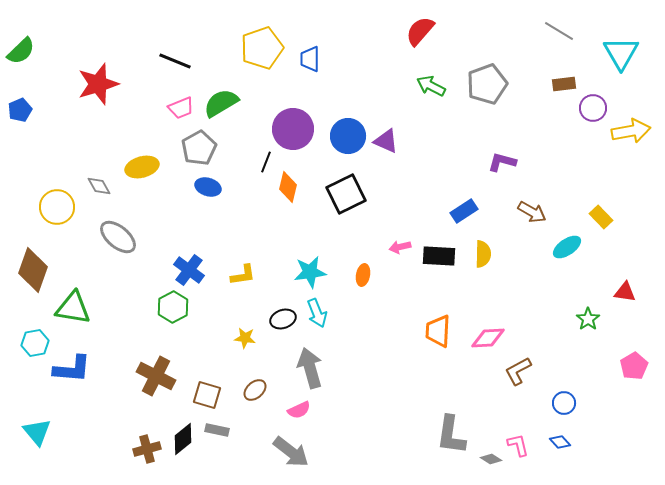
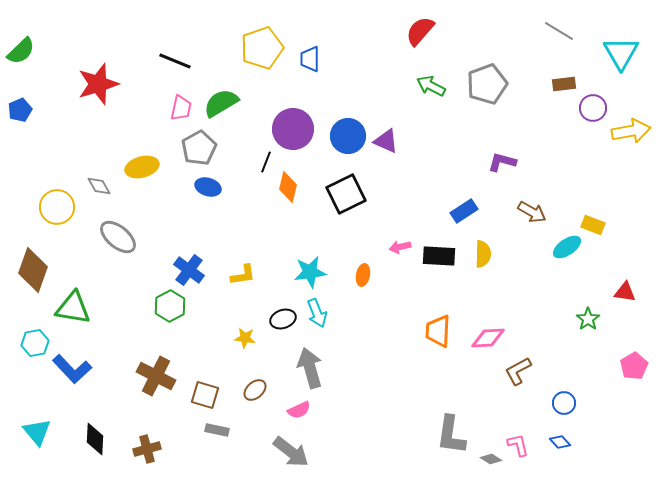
pink trapezoid at (181, 108): rotated 56 degrees counterclockwise
yellow rectangle at (601, 217): moved 8 px left, 8 px down; rotated 25 degrees counterclockwise
green hexagon at (173, 307): moved 3 px left, 1 px up
blue L-shape at (72, 369): rotated 42 degrees clockwise
brown square at (207, 395): moved 2 px left
black diamond at (183, 439): moved 88 px left; rotated 48 degrees counterclockwise
